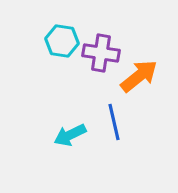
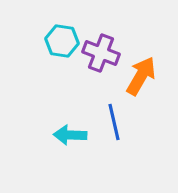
purple cross: rotated 12 degrees clockwise
orange arrow: moved 2 px right; rotated 21 degrees counterclockwise
cyan arrow: rotated 28 degrees clockwise
